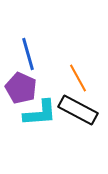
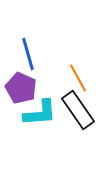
black rectangle: rotated 27 degrees clockwise
